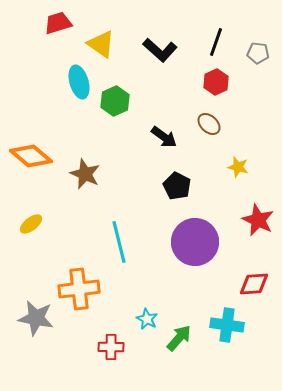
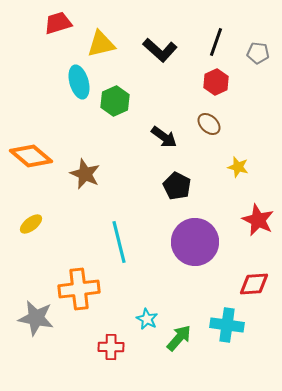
yellow triangle: rotated 48 degrees counterclockwise
